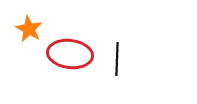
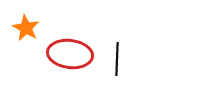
orange star: moved 3 px left, 1 px up
